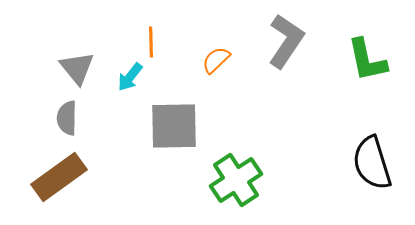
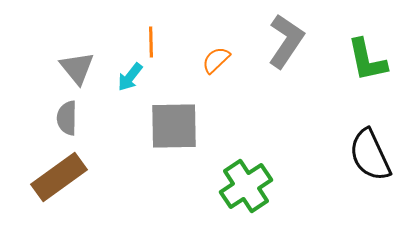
black semicircle: moved 2 px left, 8 px up; rotated 8 degrees counterclockwise
green cross: moved 10 px right, 6 px down
